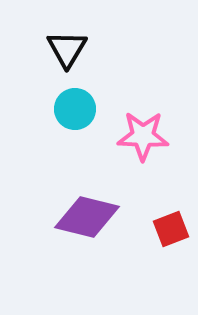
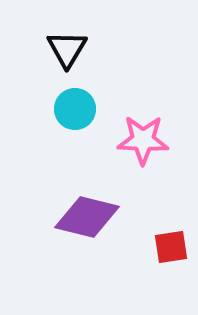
pink star: moved 4 px down
red square: moved 18 px down; rotated 12 degrees clockwise
